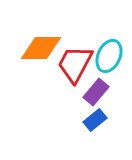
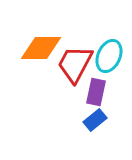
purple rectangle: rotated 28 degrees counterclockwise
